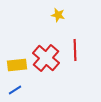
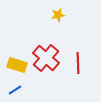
yellow star: rotated 24 degrees counterclockwise
red line: moved 3 px right, 13 px down
yellow rectangle: rotated 24 degrees clockwise
